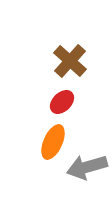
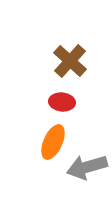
red ellipse: rotated 50 degrees clockwise
